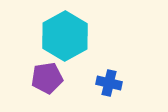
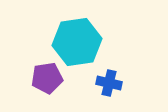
cyan hexagon: moved 12 px right, 6 px down; rotated 21 degrees clockwise
